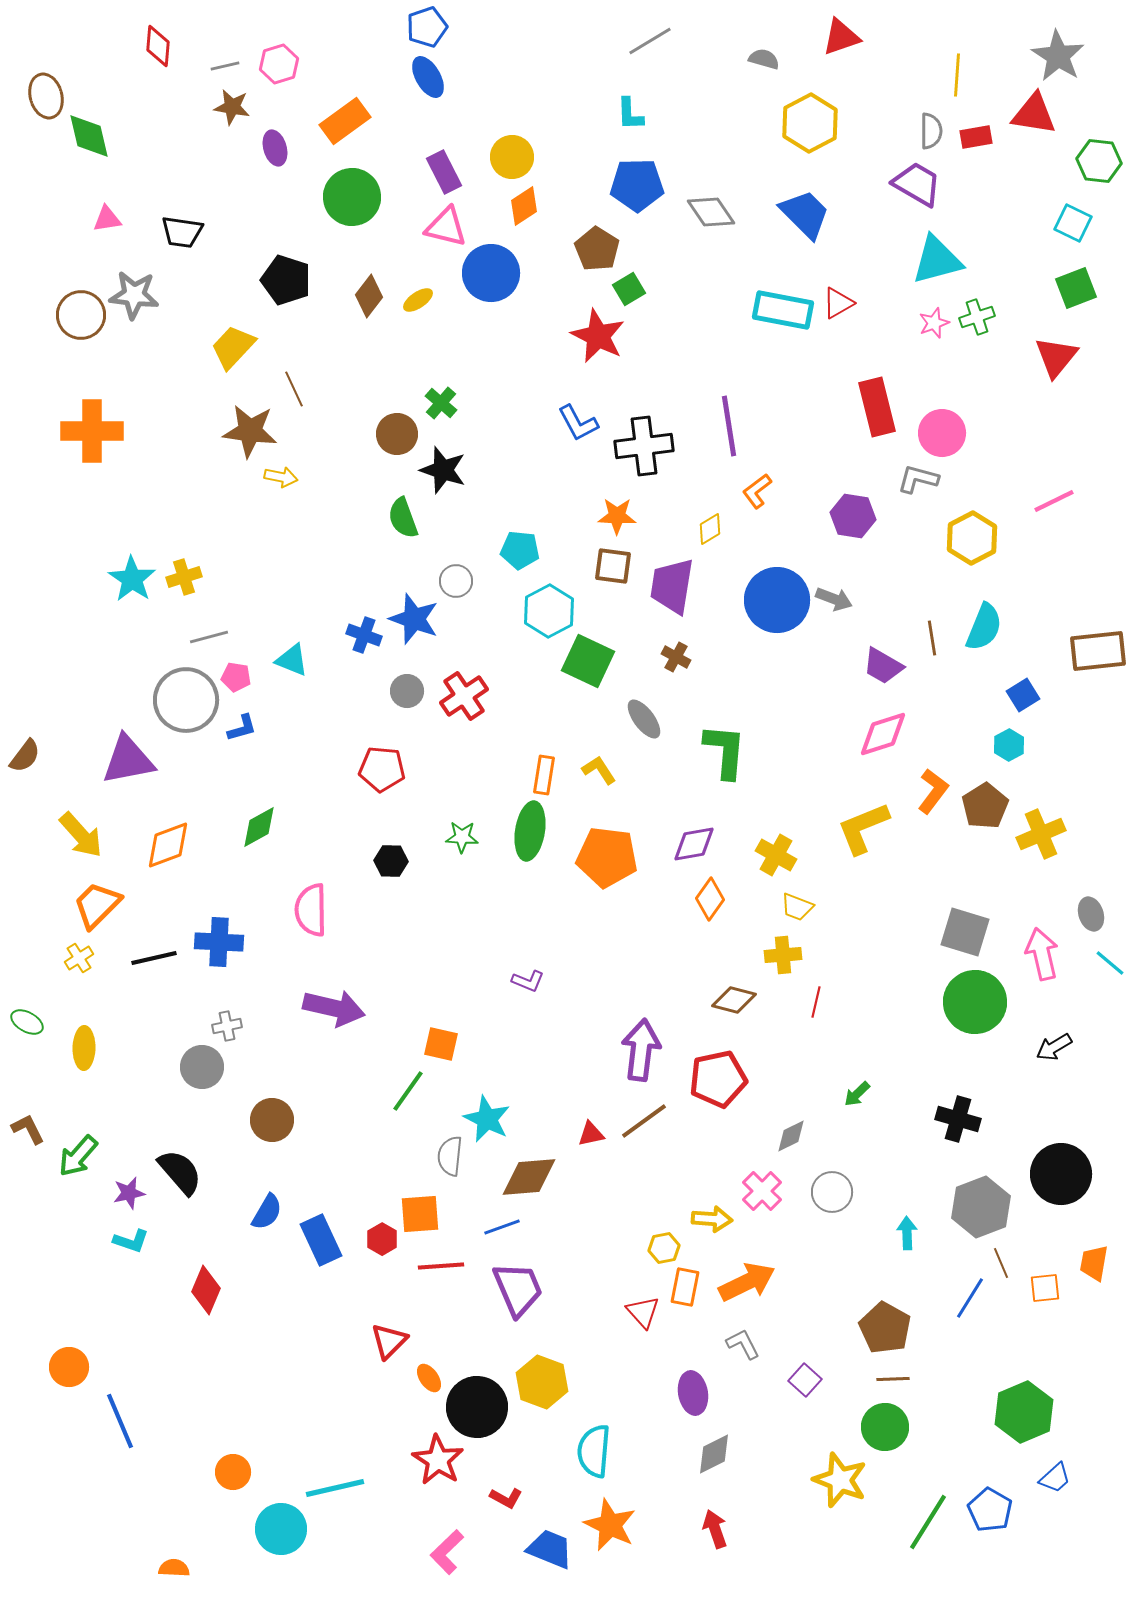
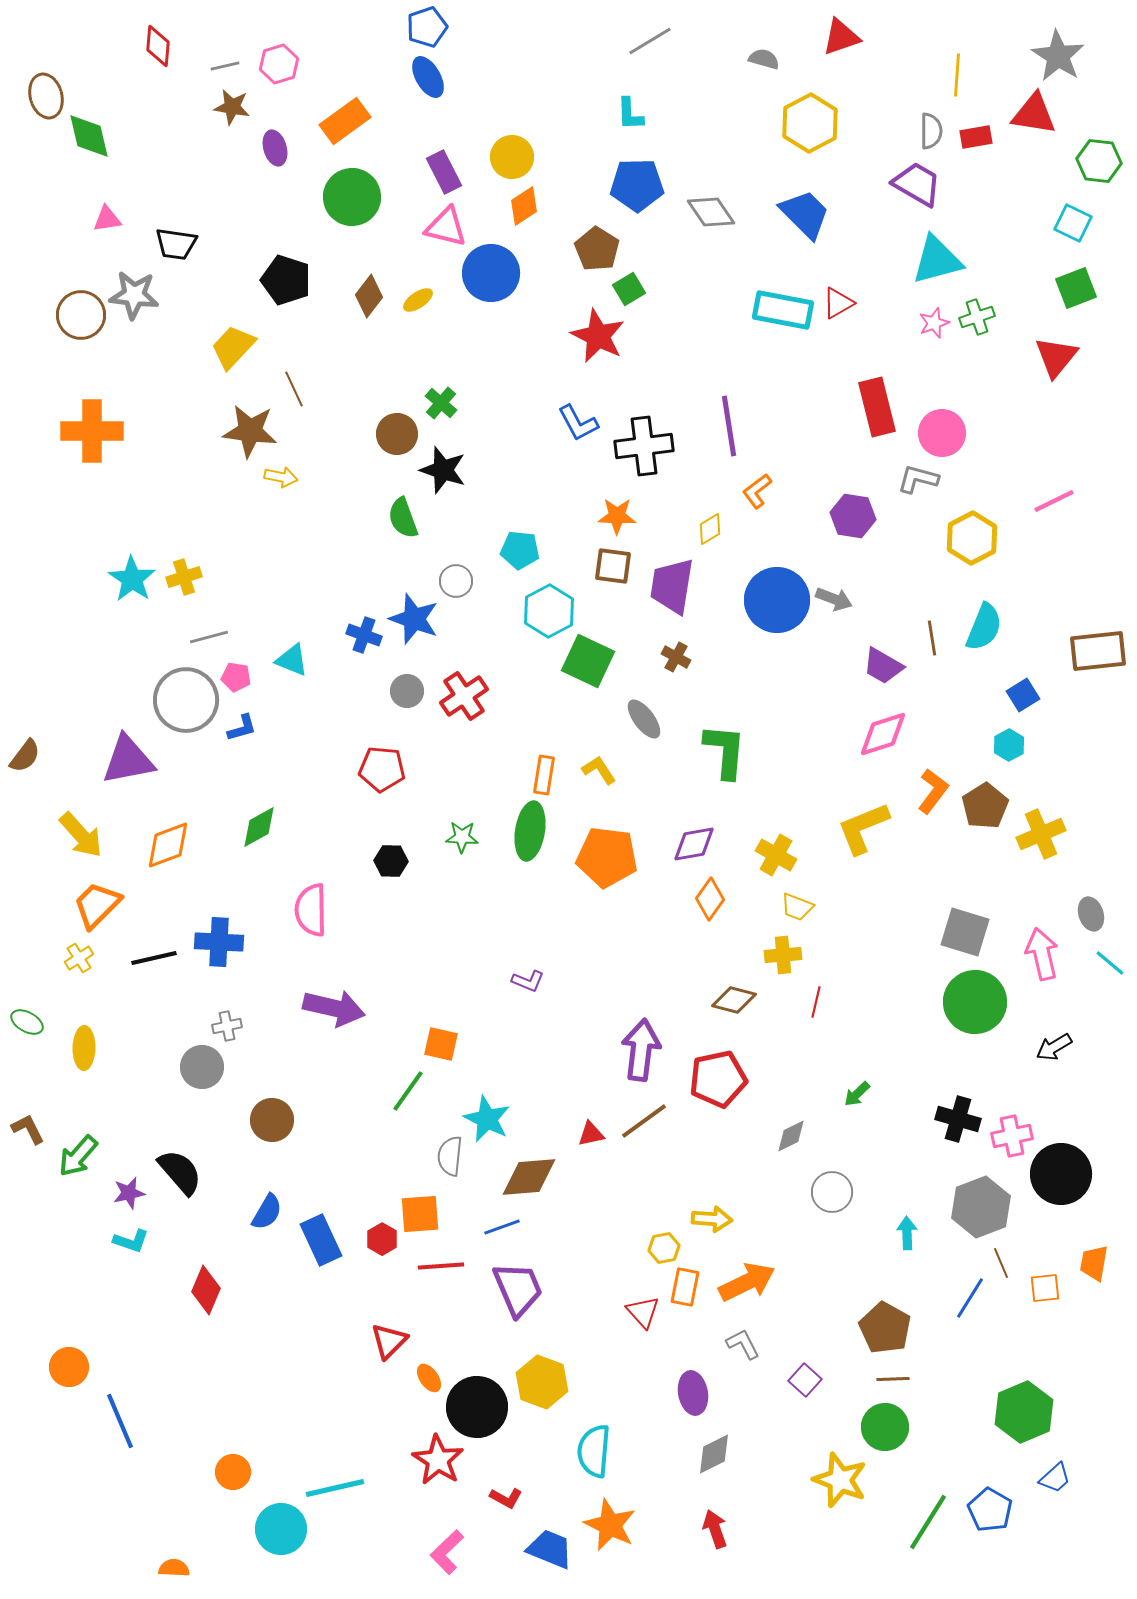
black trapezoid at (182, 232): moved 6 px left, 12 px down
pink cross at (762, 1191): moved 250 px right, 55 px up; rotated 33 degrees clockwise
